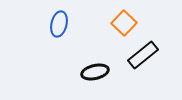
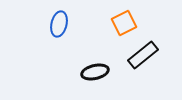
orange square: rotated 20 degrees clockwise
